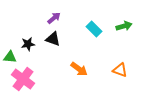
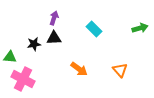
purple arrow: rotated 32 degrees counterclockwise
green arrow: moved 16 px right, 2 px down
black triangle: moved 1 px right, 1 px up; rotated 21 degrees counterclockwise
black star: moved 6 px right
orange triangle: rotated 28 degrees clockwise
pink cross: rotated 10 degrees counterclockwise
